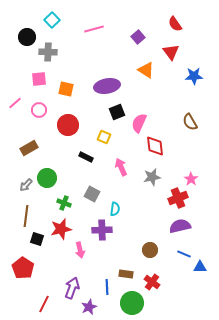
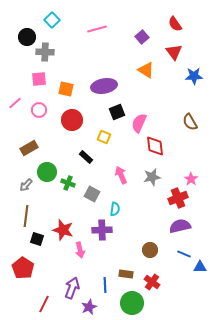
pink line at (94, 29): moved 3 px right
purple square at (138, 37): moved 4 px right
gray cross at (48, 52): moved 3 px left
red triangle at (171, 52): moved 3 px right
purple ellipse at (107, 86): moved 3 px left
red circle at (68, 125): moved 4 px right, 5 px up
black rectangle at (86, 157): rotated 16 degrees clockwise
pink arrow at (121, 167): moved 8 px down
green circle at (47, 178): moved 6 px up
green cross at (64, 203): moved 4 px right, 20 px up
red star at (61, 229): moved 2 px right, 1 px down; rotated 30 degrees clockwise
blue line at (107, 287): moved 2 px left, 2 px up
